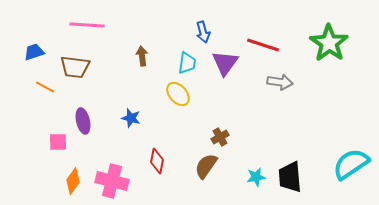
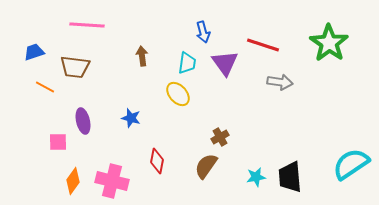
purple triangle: rotated 12 degrees counterclockwise
